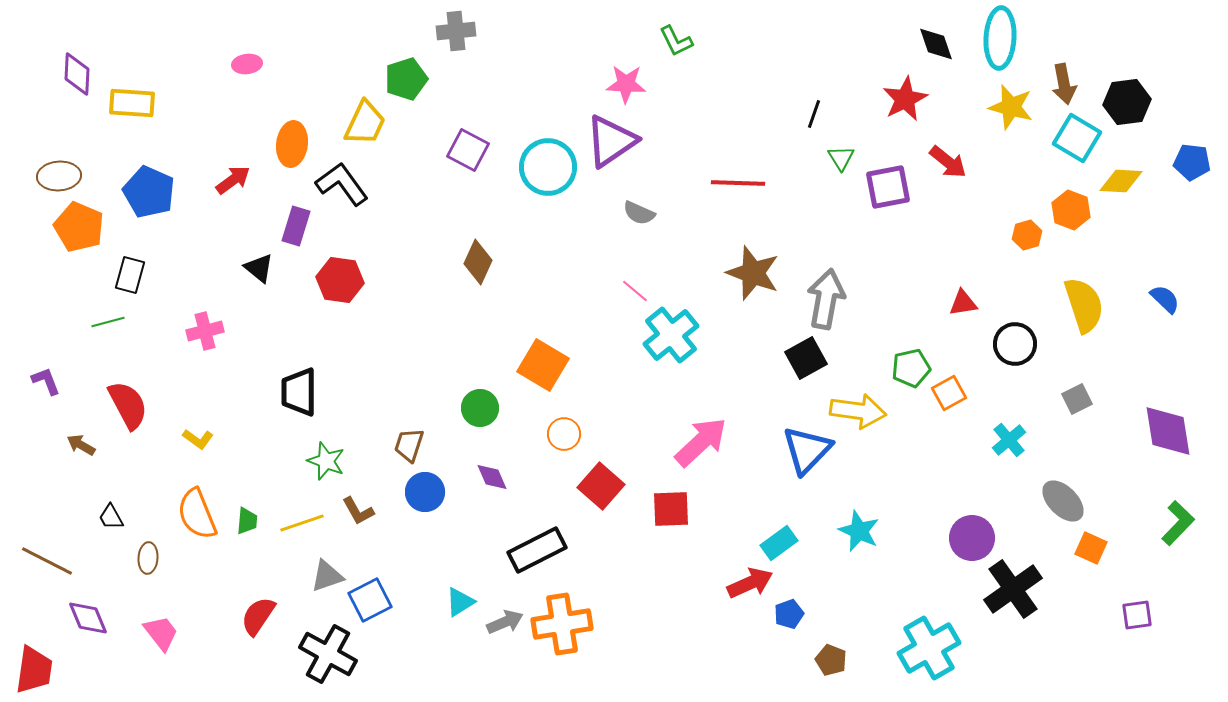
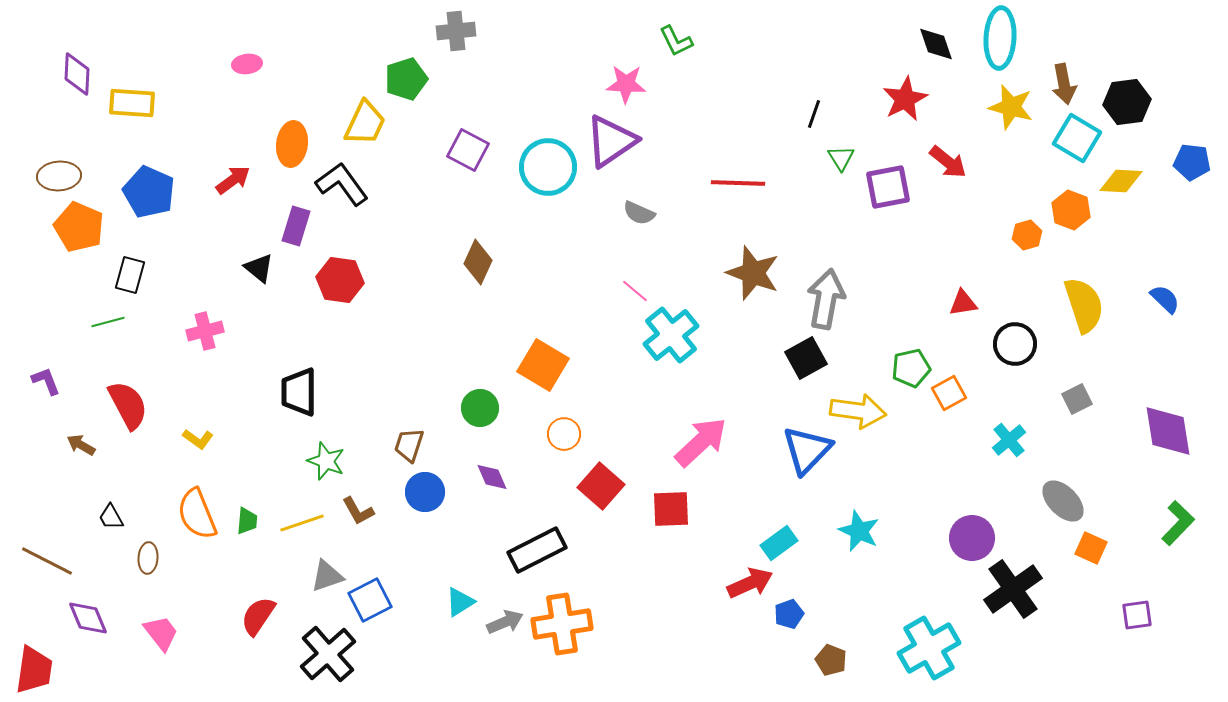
black cross at (328, 654): rotated 20 degrees clockwise
